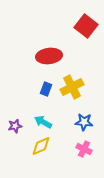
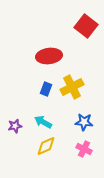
yellow diamond: moved 5 px right
